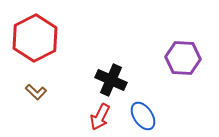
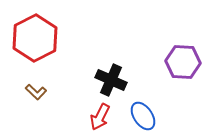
purple hexagon: moved 4 px down
